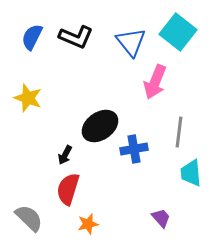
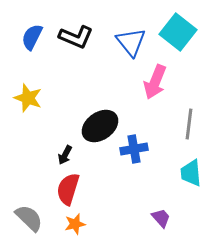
gray line: moved 10 px right, 8 px up
orange star: moved 13 px left
